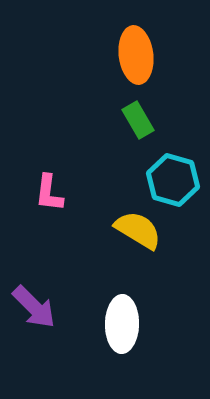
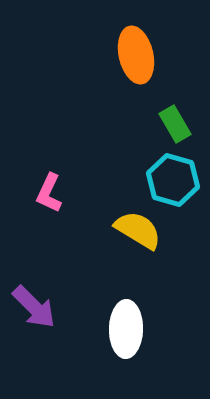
orange ellipse: rotated 6 degrees counterclockwise
green rectangle: moved 37 px right, 4 px down
pink L-shape: rotated 18 degrees clockwise
white ellipse: moved 4 px right, 5 px down
